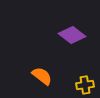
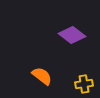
yellow cross: moved 1 px left, 1 px up
